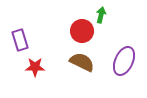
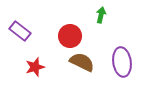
red circle: moved 12 px left, 5 px down
purple rectangle: moved 9 px up; rotated 35 degrees counterclockwise
purple ellipse: moved 2 px left, 1 px down; rotated 32 degrees counterclockwise
red star: rotated 18 degrees counterclockwise
